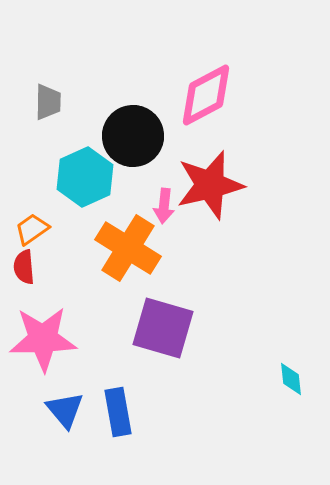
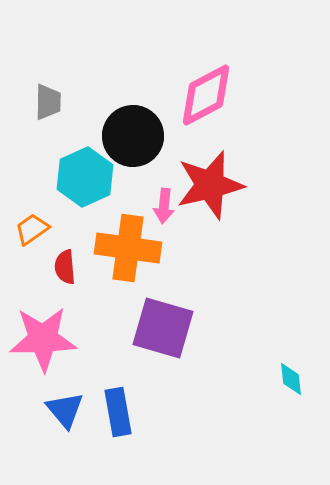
orange cross: rotated 24 degrees counterclockwise
red semicircle: moved 41 px right
